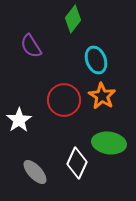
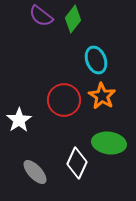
purple semicircle: moved 10 px right, 30 px up; rotated 20 degrees counterclockwise
